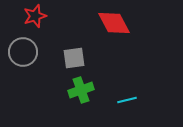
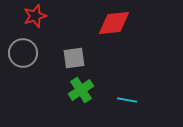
red diamond: rotated 68 degrees counterclockwise
gray circle: moved 1 px down
green cross: rotated 15 degrees counterclockwise
cyan line: rotated 24 degrees clockwise
